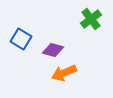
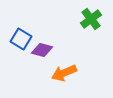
purple diamond: moved 11 px left
